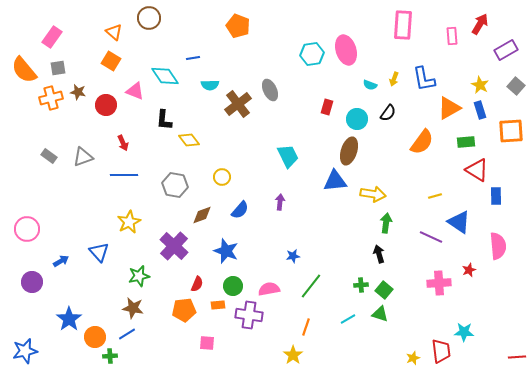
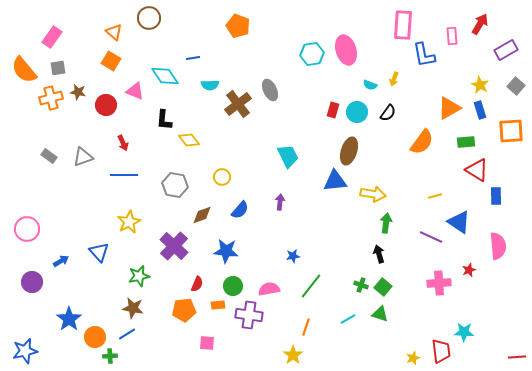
blue L-shape at (424, 79): moved 24 px up
red rectangle at (327, 107): moved 6 px right, 3 px down
cyan circle at (357, 119): moved 7 px up
blue star at (226, 251): rotated 15 degrees counterclockwise
green cross at (361, 285): rotated 24 degrees clockwise
green square at (384, 290): moved 1 px left, 3 px up
